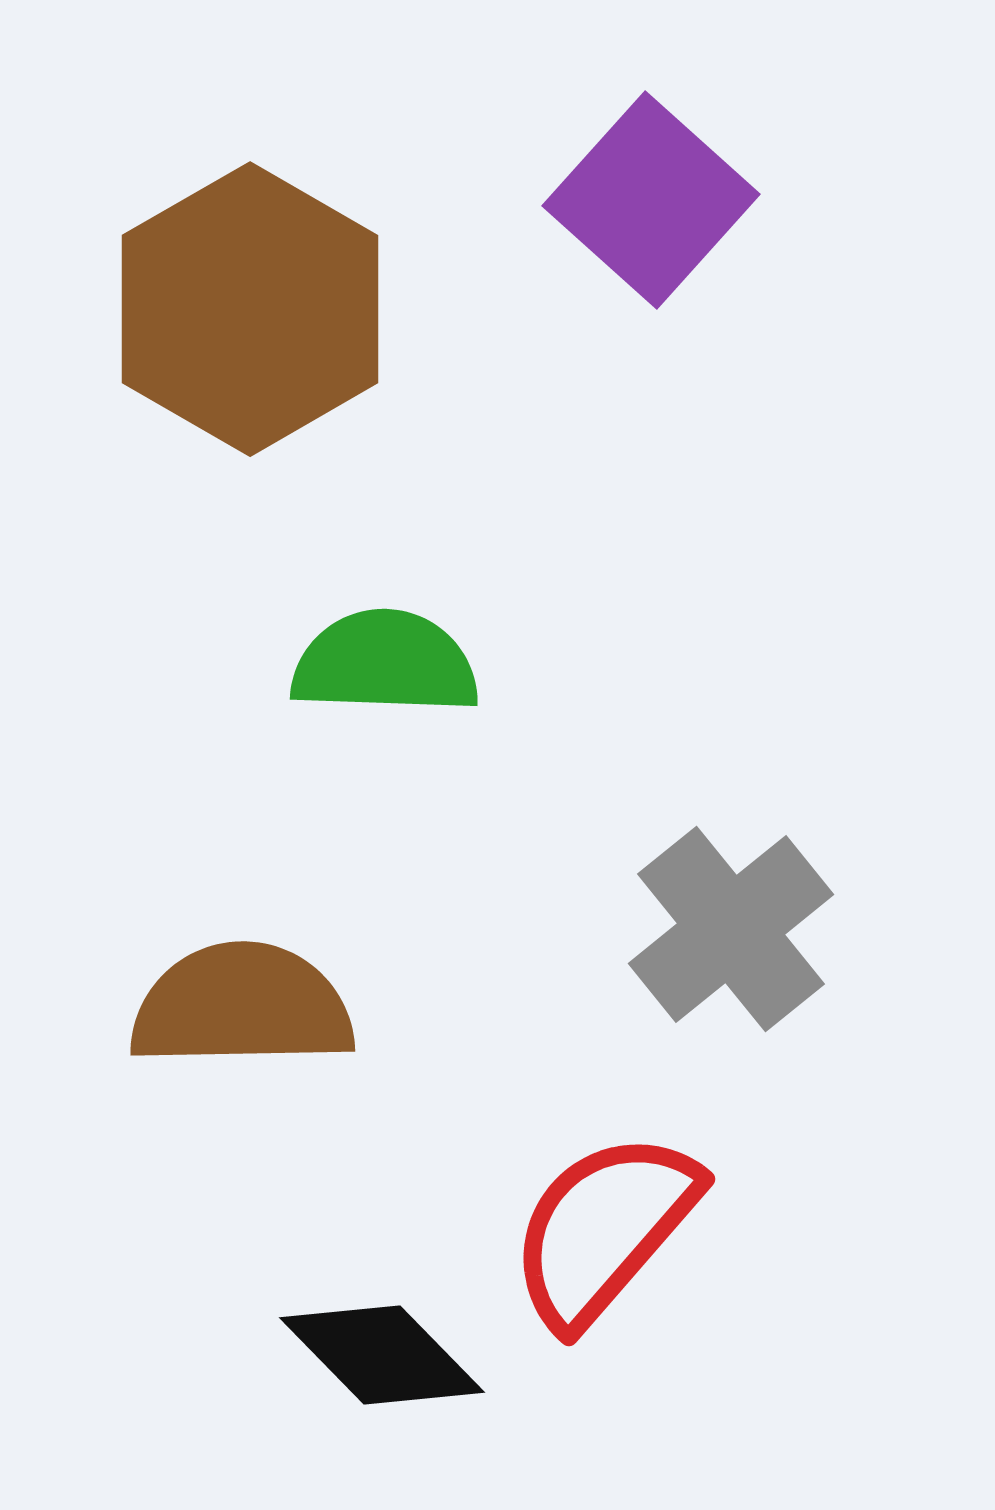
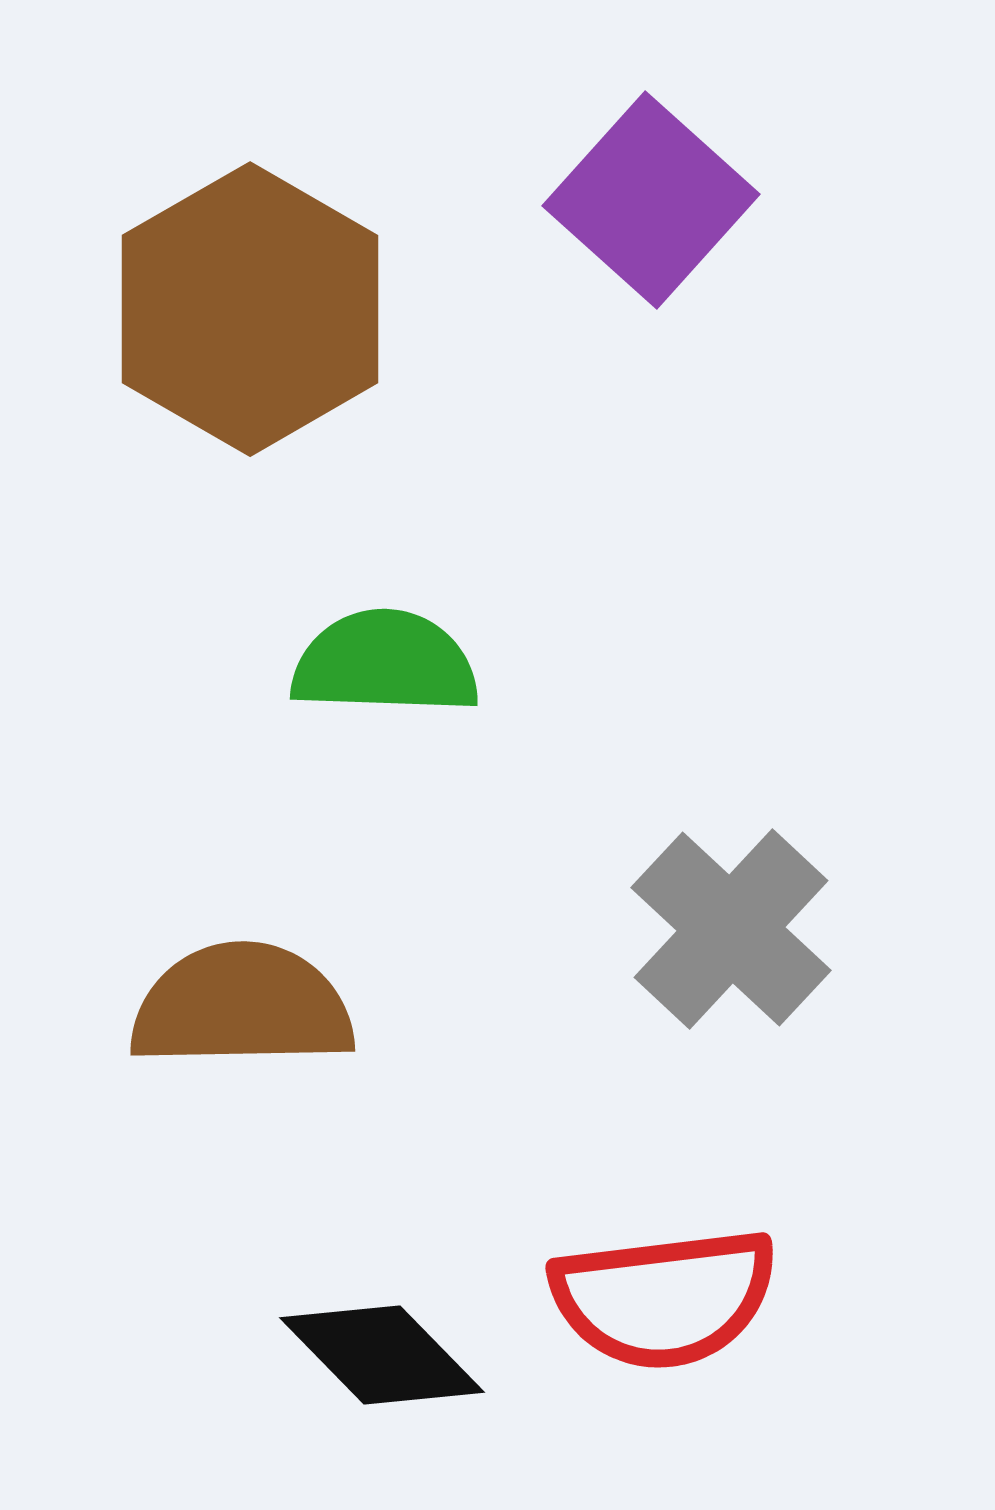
gray cross: rotated 8 degrees counterclockwise
red semicircle: moved 60 px right, 69 px down; rotated 138 degrees counterclockwise
